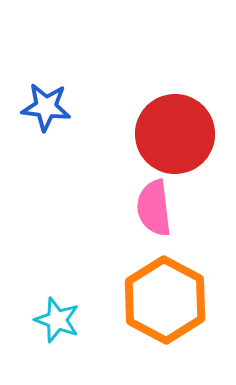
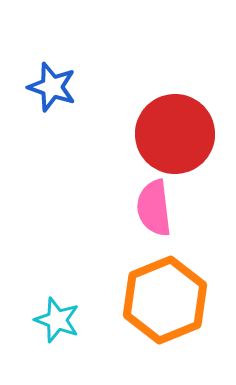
blue star: moved 6 px right, 20 px up; rotated 12 degrees clockwise
orange hexagon: rotated 10 degrees clockwise
